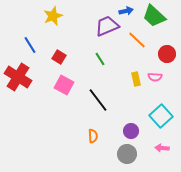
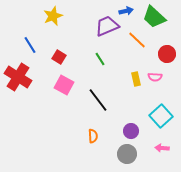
green trapezoid: moved 1 px down
